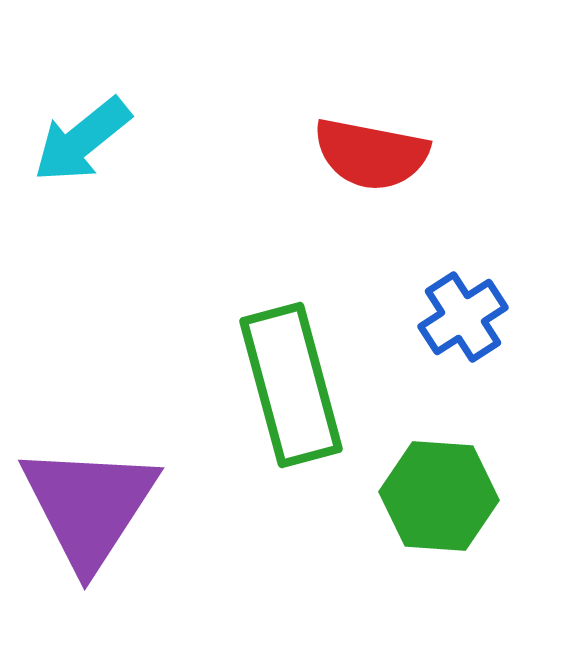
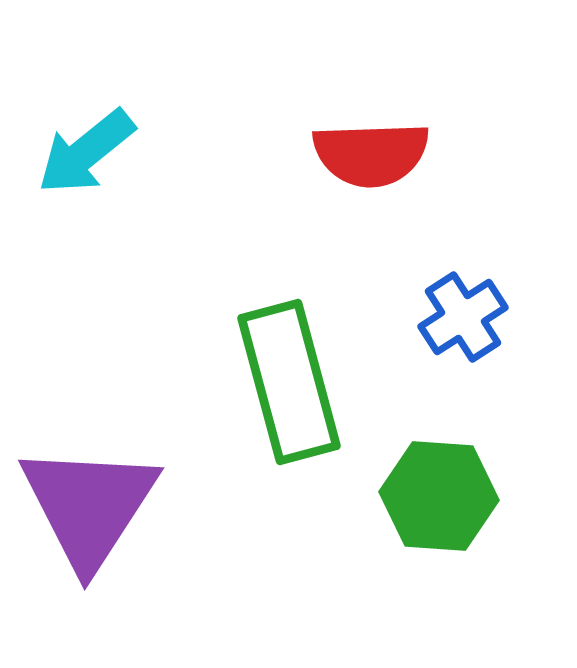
cyan arrow: moved 4 px right, 12 px down
red semicircle: rotated 13 degrees counterclockwise
green rectangle: moved 2 px left, 3 px up
